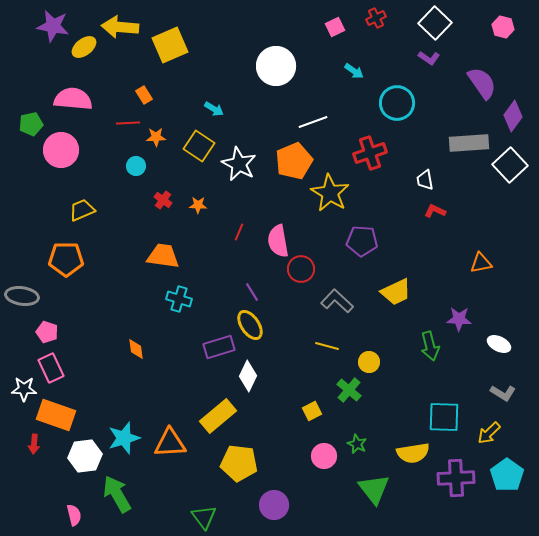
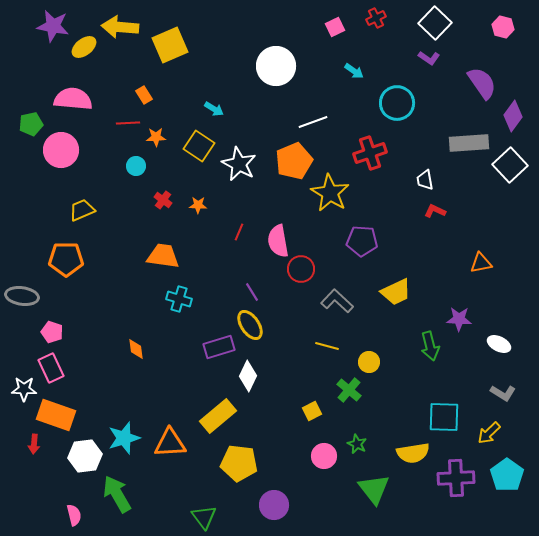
pink pentagon at (47, 332): moved 5 px right
